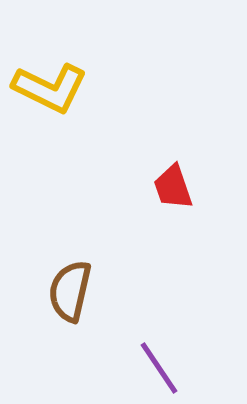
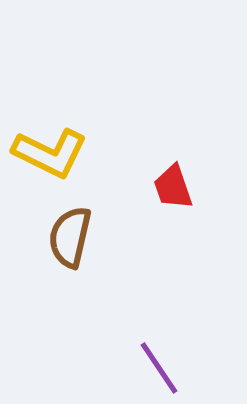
yellow L-shape: moved 65 px down
brown semicircle: moved 54 px up
